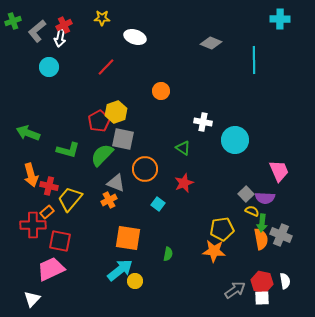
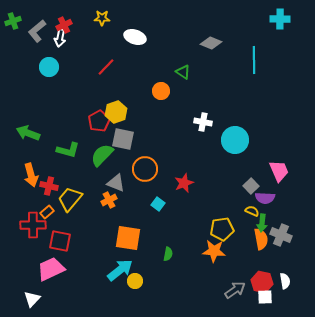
green triangle at (183, 148): moved 76 px up
gray square at (246, 194): moved 5 px right, 8 px up
white square at (262, 298): moved 3 px right, 1 px up
